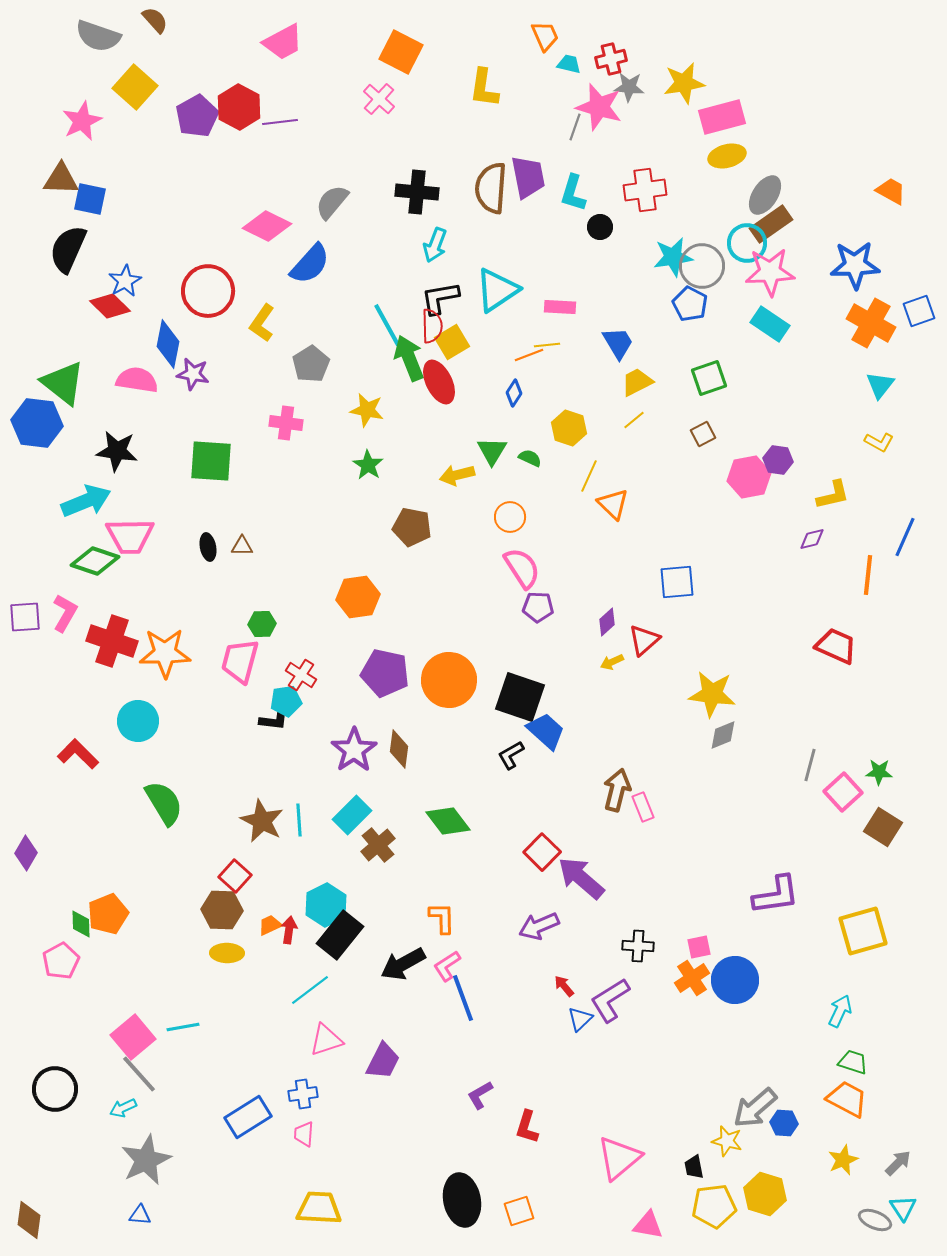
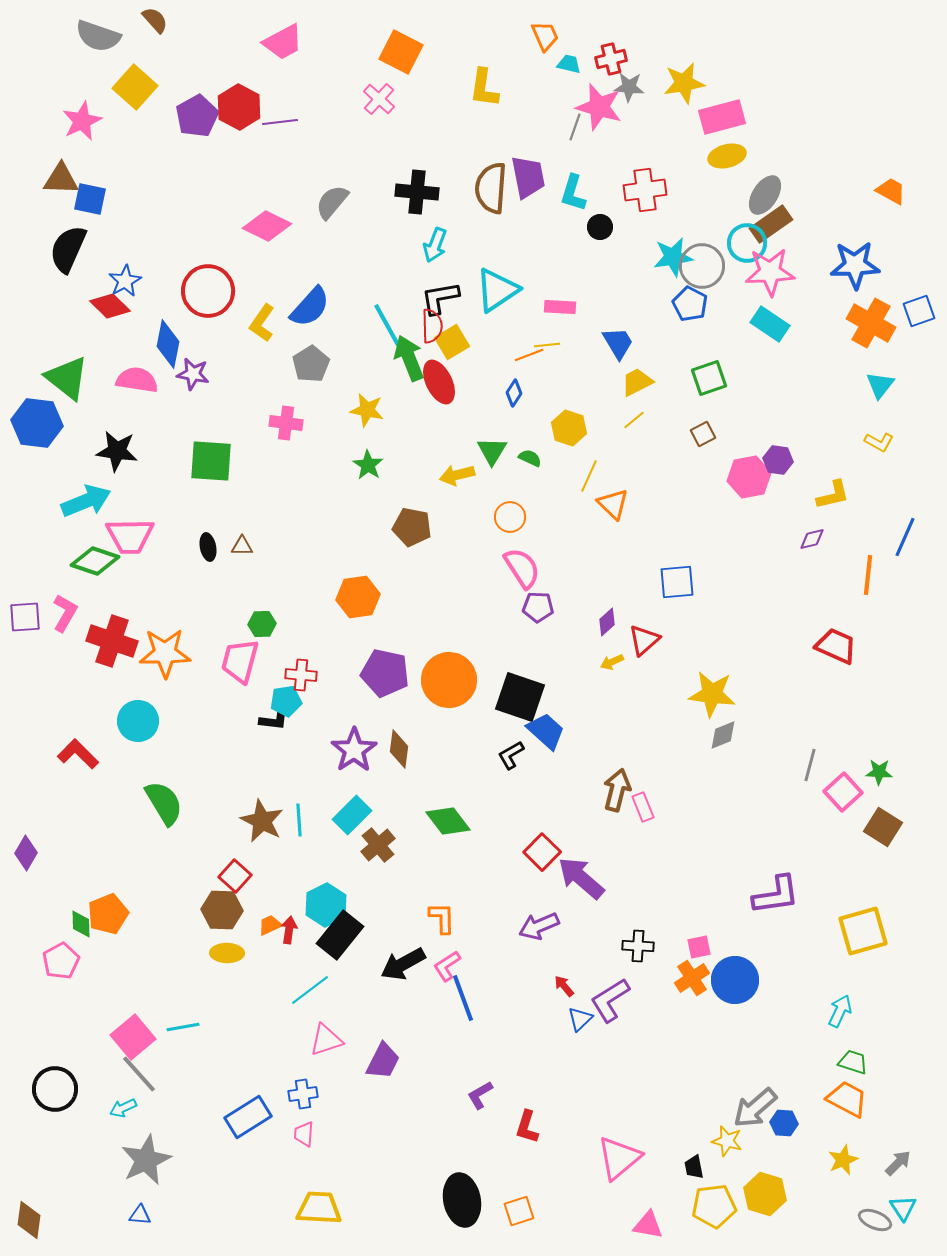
blue semicircle at (310, 264): moved 43 px down
green triangle at (63, 383): moved 4 px right, 5 px up
red cross at (301, 675): rotated 28 degrees counterclockwise
